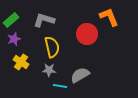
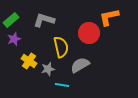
orange L-shape: rotated 80 degrees counterclockwise
red circle: moved 2 px right, 1 px up
yellow semicircle: moved 9 px right
yellow cross: moved 8 px right, 1 px up
gray star: moved 1 px left, 1 px up; rotated 16 degrees counterclockwise
gray semicircle: moved 10 px up
cyan line: moved 2 px right, 1 px up
